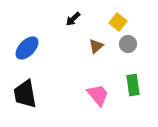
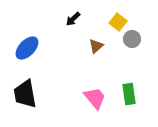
gray circle: moved 4 px right, 5 px up
green rectangle: moved 4 px left, 9 px down
pink trapezoid: moved 3 px left, 3 px down
